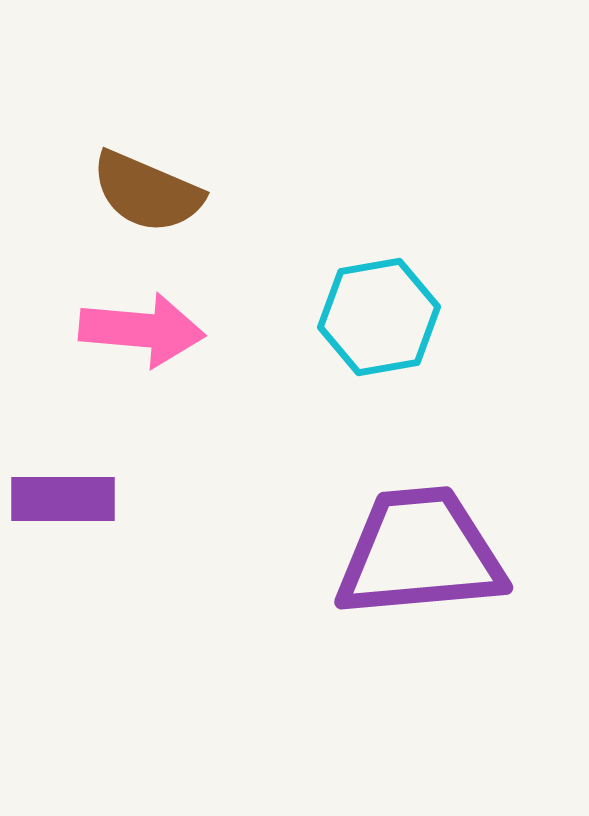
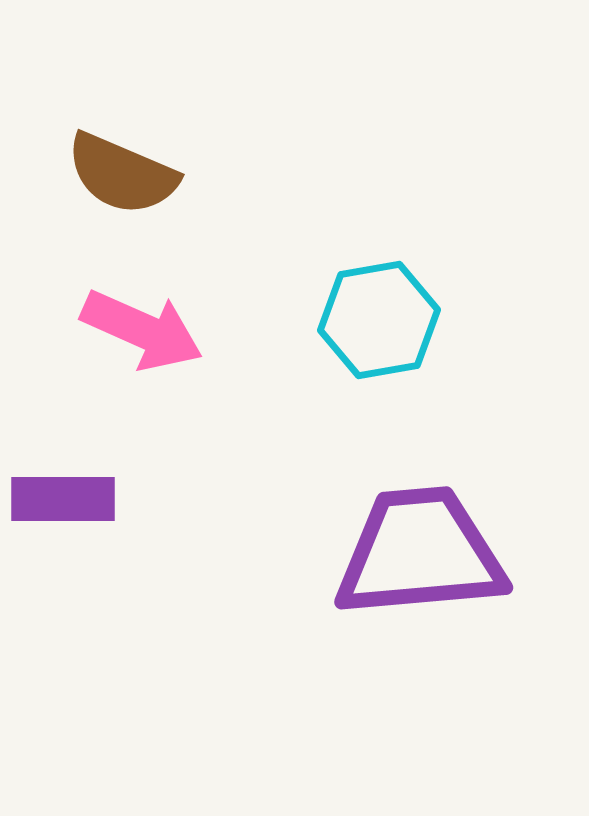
brown semicircle: moved 25 px left, 18 px up
cyan hexagon: moved 3 px down
pink arrow: rotated 19 degrees clockwise
